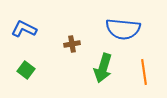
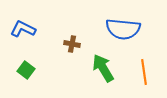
blue L-shape: moved 1 px left
brown cross: rotated 21 degrees clockwise
green arrow: rotated 132 degrees clockwise
